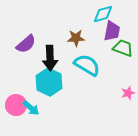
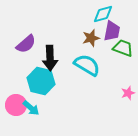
brown star: moved 15 px right; rotated 12 degrees counterclockwise
cyan hexagon: moved 8 px left, 1 px up; rotated 12 degrees counterclockwise
